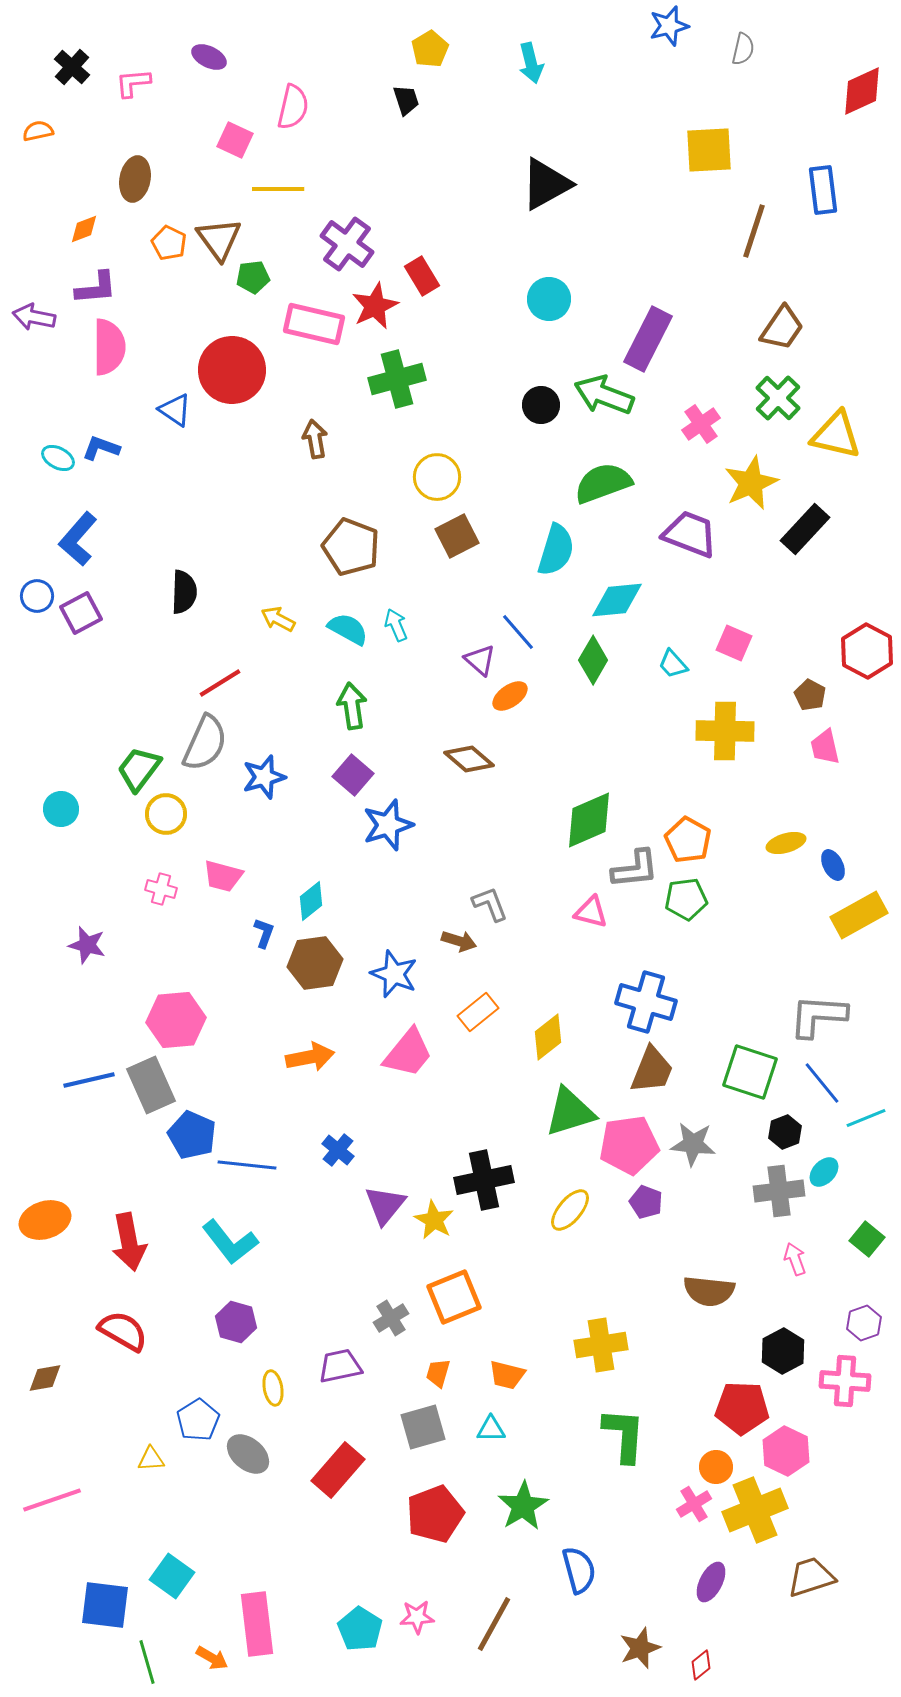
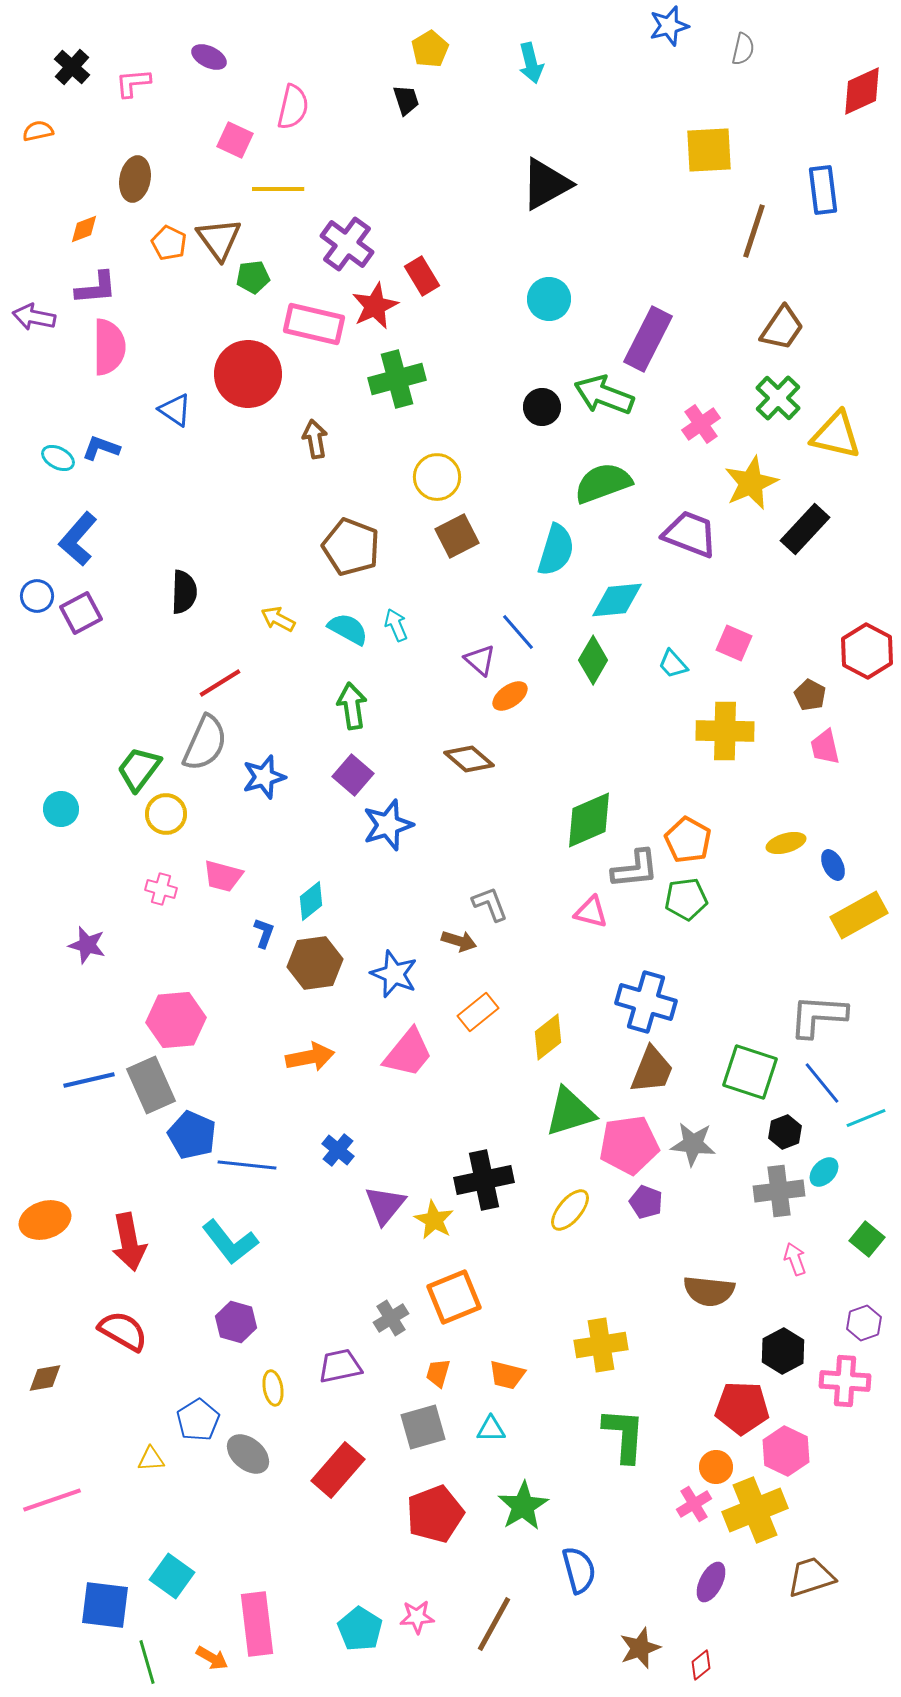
red circle at (232, 370): moved 16 px right, 4 px down
black circle at (541, 405): moved 1 px right, 2 px down
